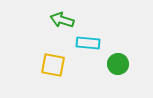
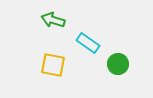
green arrow: moved 9 px left
cyan rectangle: rotated 30 degrees clockwise
